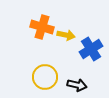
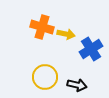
yellow arrow: moved 1 px up
